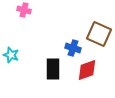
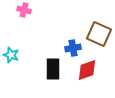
blue cross: rotated 28 degrees counterclockwise
